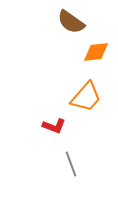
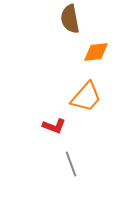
brown semicircle: moved 1 px left, 3 px up; rotated 44 degrees clockwise
